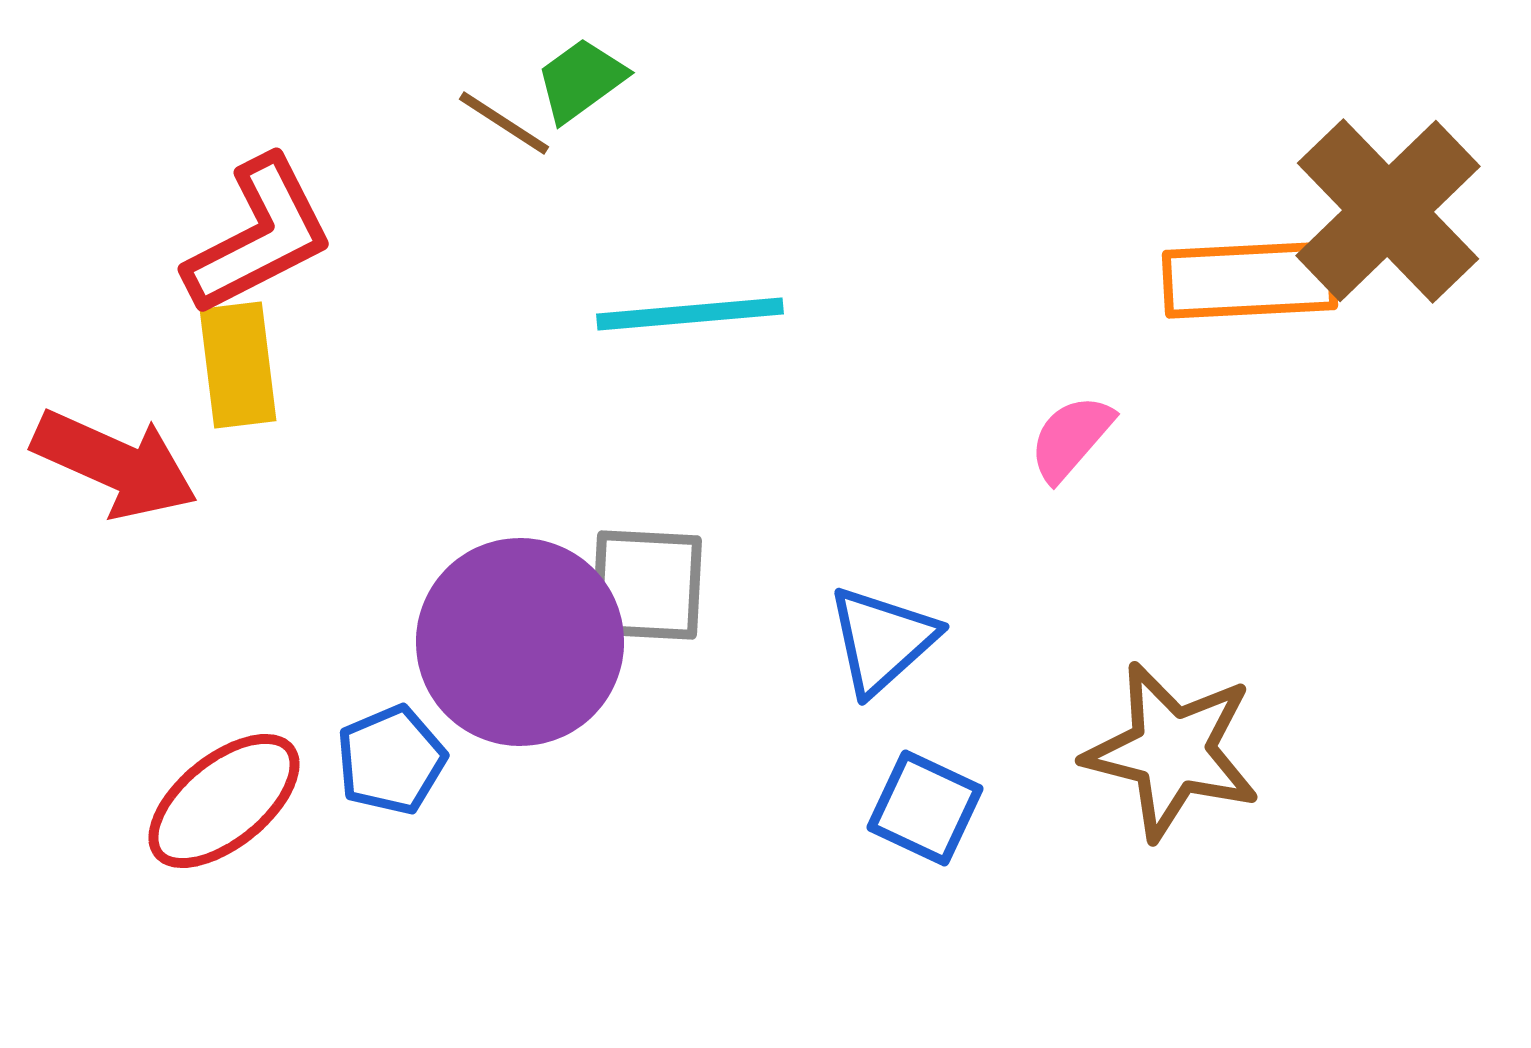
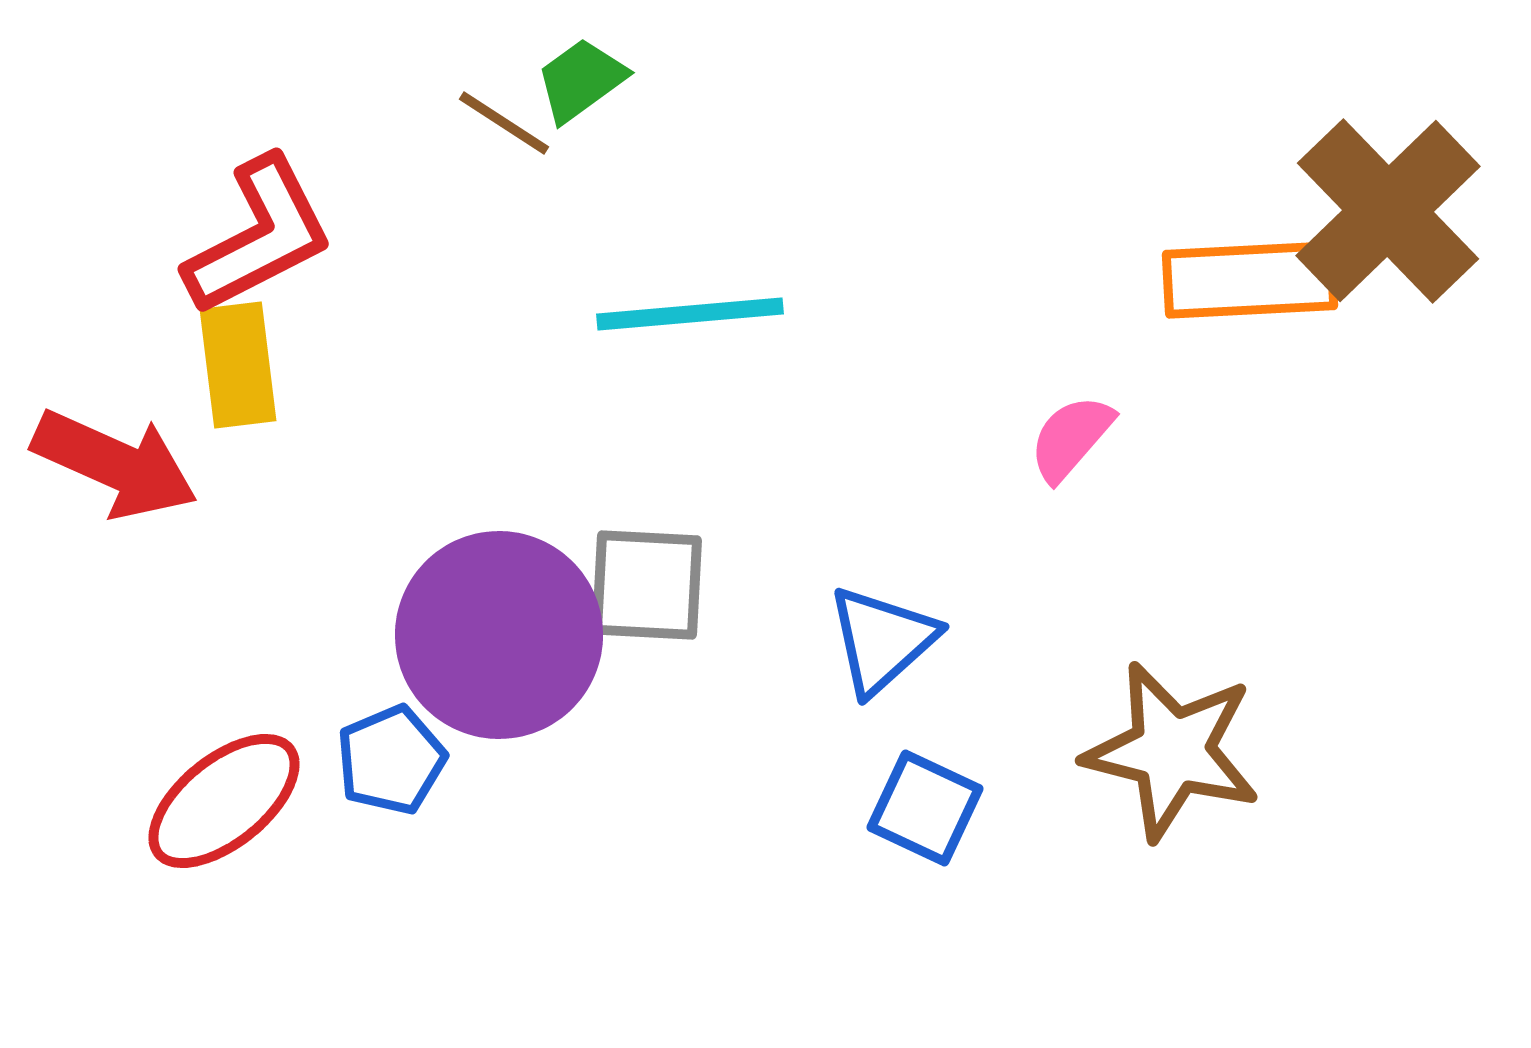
purple circle: moved 21 px left, 7 px up
